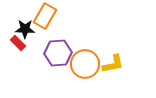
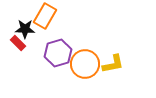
purple hexagon: rotated 12 degrees counterclockwise
